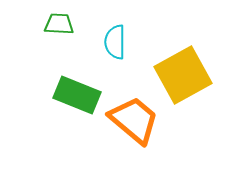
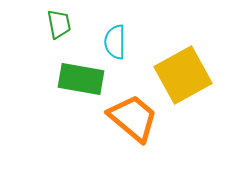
green trapezoid: rotated 76 degrees clockwise
green rectangle: moved 4 px right, 16 px up; rotated 12 degrees counterclockwise
orange trapezoid: moved 1 px left, 2 px up
